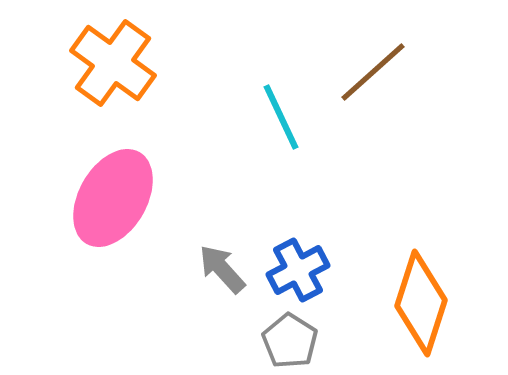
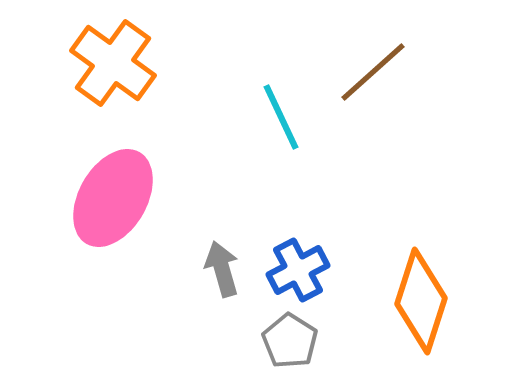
gray arrow: rotated 26 degrees clockwise
orange diamond: moved 2 px up
